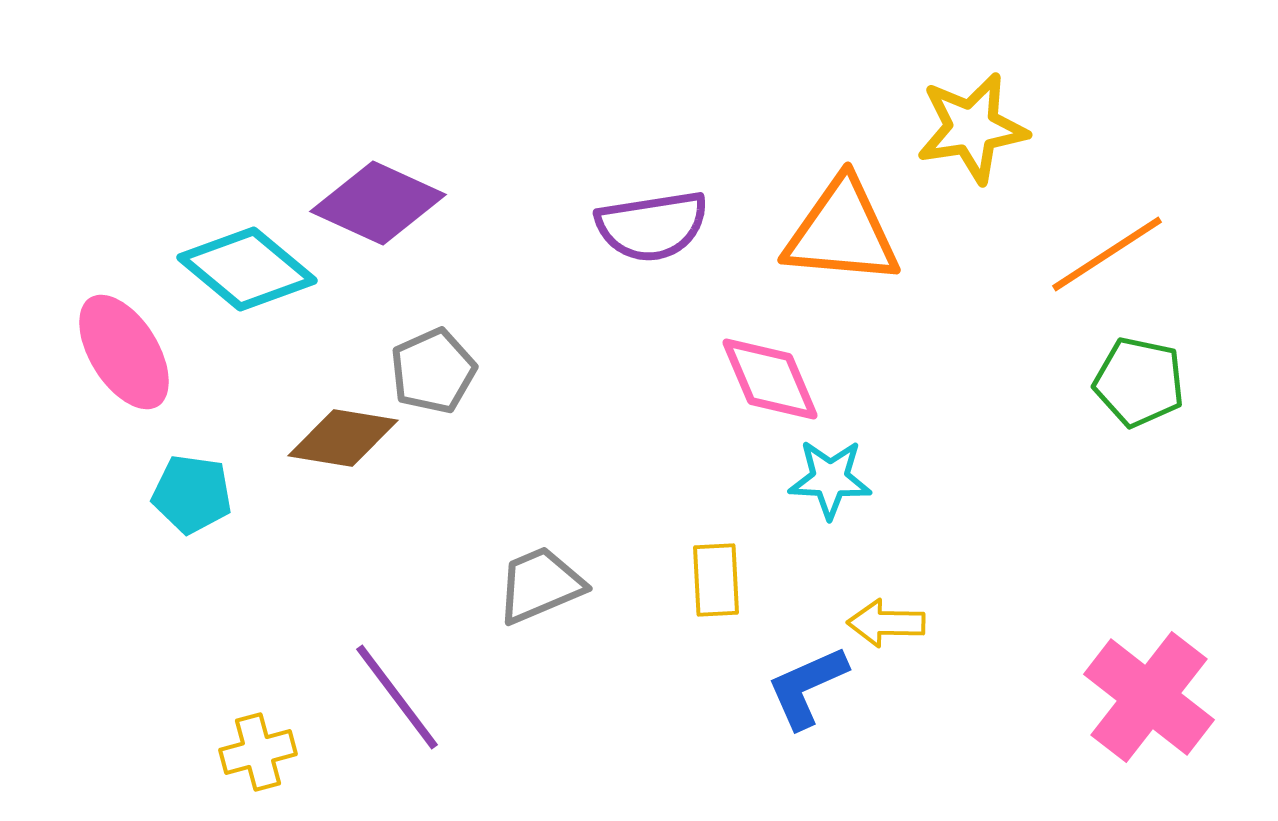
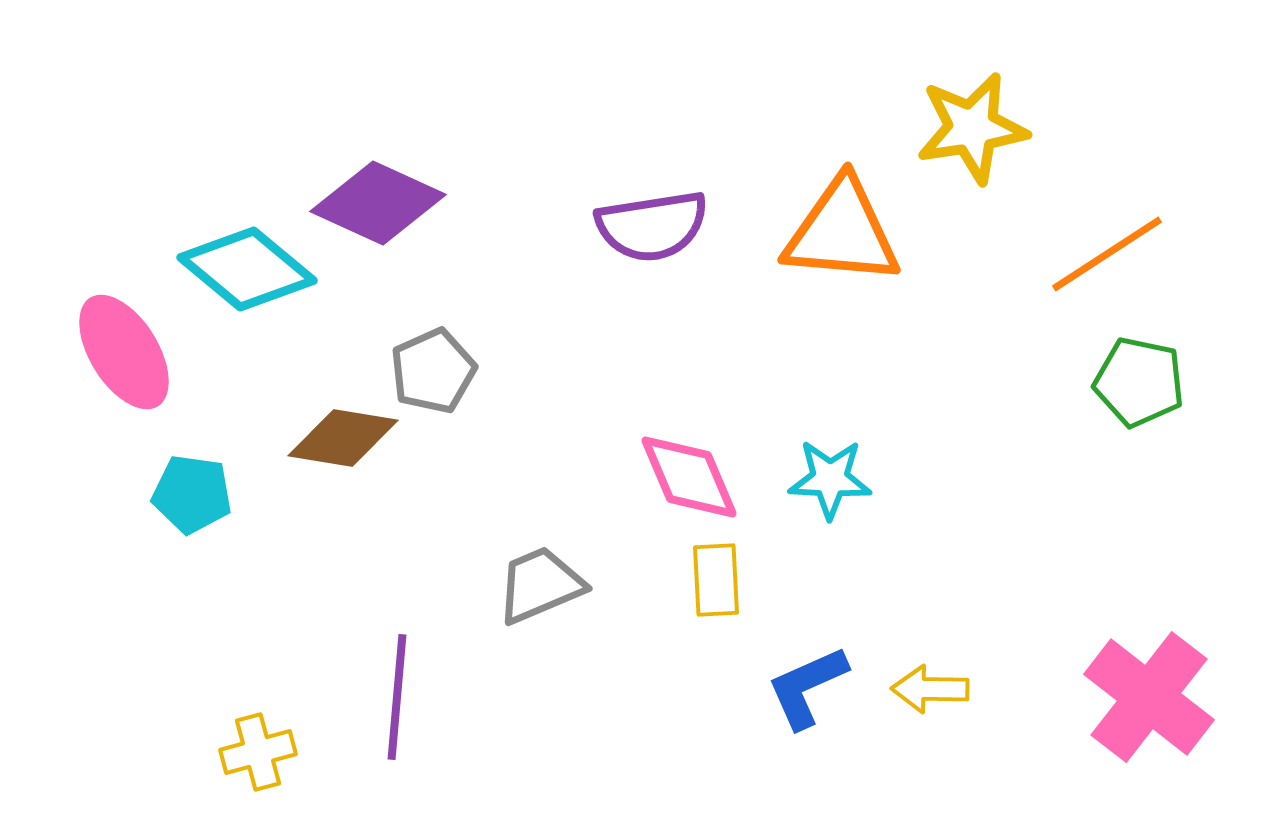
pink diamond: moved 81 px left, 98 px down
yellow arrow: moved 44 px right, 66 px down
purple line: rotated 42 degrees clockwise
